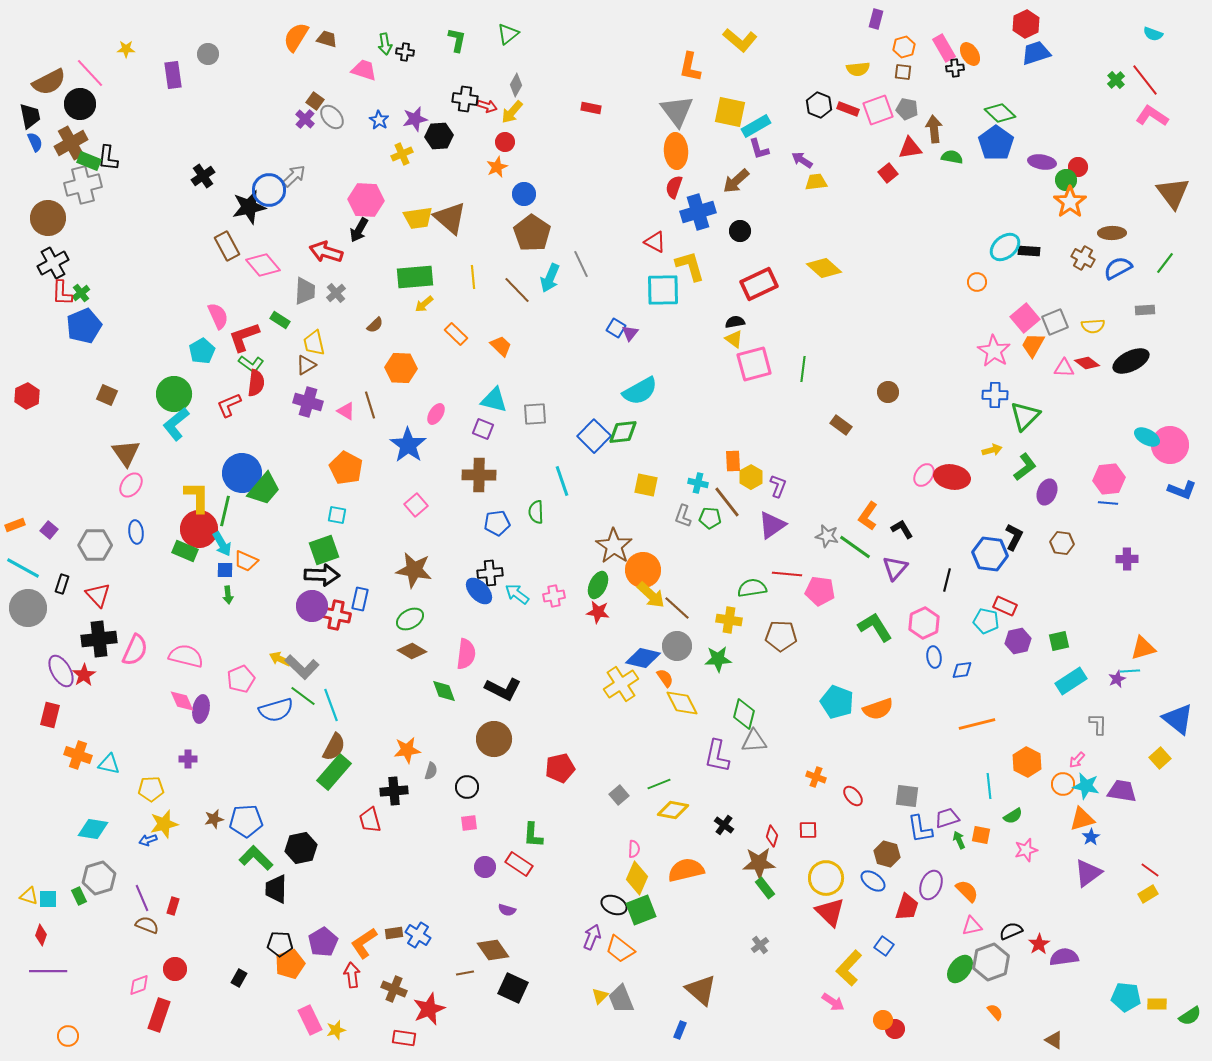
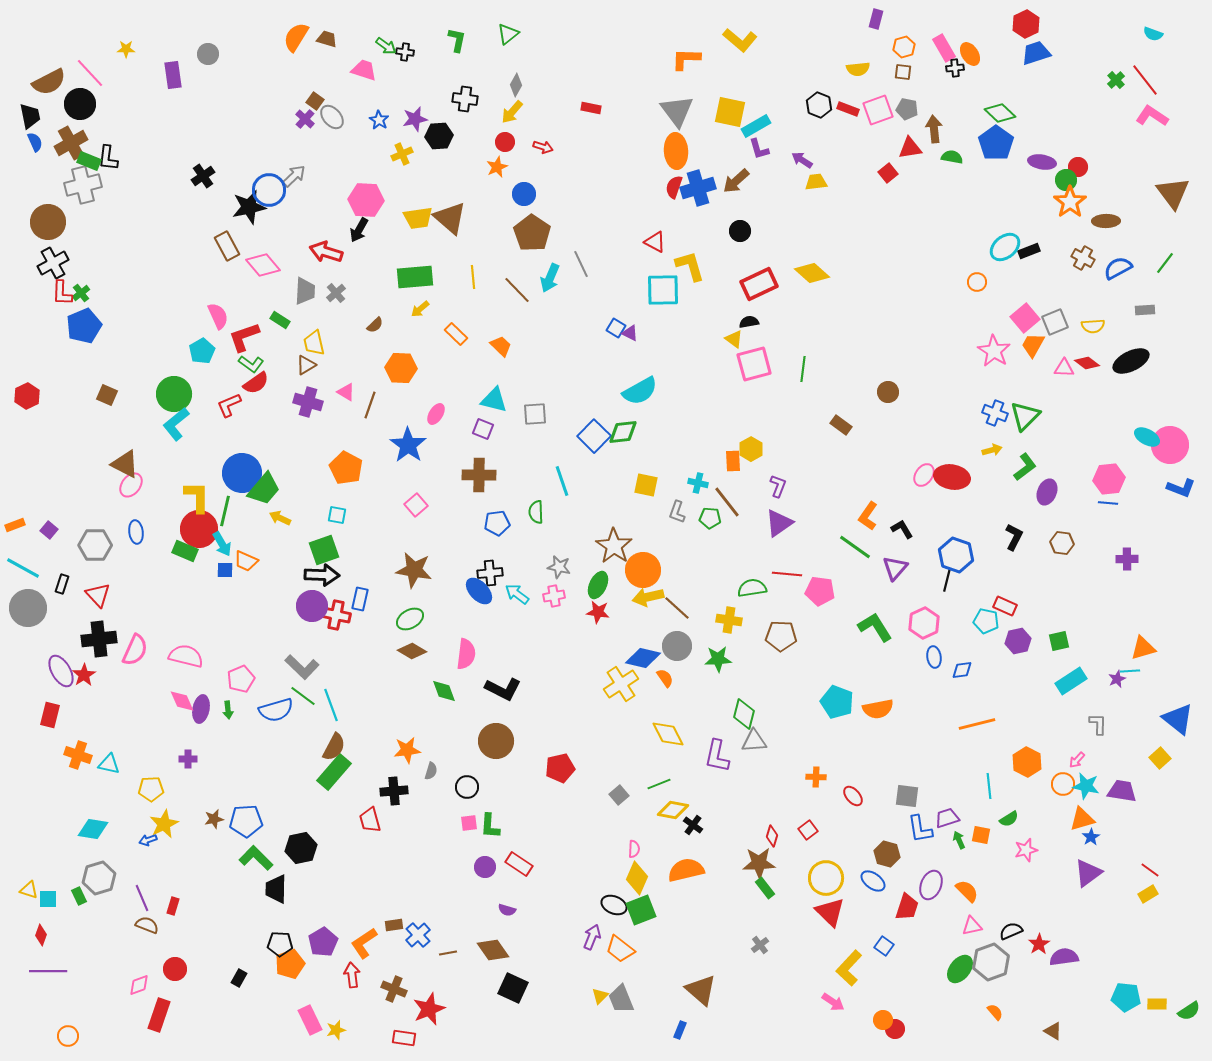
green arrow at (385, 44): moved 1 px right, 2 px down; rotated 45 degrees counterclockwise
orange L-shape at (690, 67): moved 4 px left, 8 px up; rotated 80 degrees clockwise
red arrow at (487, 106): moved 56 px right, 41 px down
blue cross at (698, 212): moved 24 px up
brown circle at (48, 218): moved 4 px down
brown ellipse at (1112, 233): moved 6 px left, 12 px up
black rectangle at (1029, 251): rotated 25 degrees counterclockwise
yellow diamond at (824, 268): moved 12 px left, 5 px down
yellow arrow at (424, 304): moved 4 px left, 5 px down
black semicircle at (735, 322): moved 14 px right
purple triangle at (630, 333): rotated 42 degrees counterclockwise
red semicircle at (256, 383): rotated 48 degrees clockwise
blue cross at (995, 395): moved 18 px down; rotated 20 degrees clockwise
brown line at (370, 405): rotated 36 degrees clockwise
pink triangle at (346, 411): moved 19 px up
brown triangle at (126, 453): moved 1 px left, 11 px down; rotated 28 degrees counterclockwise
yellow hexagon at (751, 477): moved 28 px up
blue L-shape at (1182, 490): moved 1 px left, 2 px up
gray L-shape at (683, 516): moved 6 px left, 4 px up
purple triangle at (772, 525): moved 7 px right, 2 px up
gray star at (827, 536): moved 268 px left, 31 px down
blue hexagon at (990, 554): moved 34 px left, 1 px down; rotated 12 degrees clockwise
green arrow at (228, 595): moved 115 px down
yellow arrow at (651, 595): moved 3 px left, 2 px down; rotated 124 degrees clockwise
yellow arrow at (280, 659): moved 141 px up
yellow diamond at (682, 703): moved 14 px left, 31 px down
orange semicircle at (878, 709): rotated 8 degrees clockwise
brown circle at (494, 739): moved 2 px right, 2 px down
orange cross at (816, 777): rotated 18 degrees counterclockwise
green semicircle at (1013, 816): moved 4 px left, 3 px down
yellow star at (164, 824): rotated 12 degrees counterclockwise
black cross at (724, 825): moved 31 px left
red square at (808, 830): rotated 36 degrees counterclockwise
green L-shape at (533, 835): moved 43 px left, 9 px up
yellow triangle at (29, 896): moved 6 px up
brown rectangle at (394, 933): moved 8 px up
blue cross at (418, 935): rotated 15 degrees clockwise
brown line at (465, 973): moved 17 px left, 20 px up
green semicircle at (1190, 1016): moved 1 px left, 5 px up
brown triangle at (1054, 1040): moved 1 px left, 9 px up
